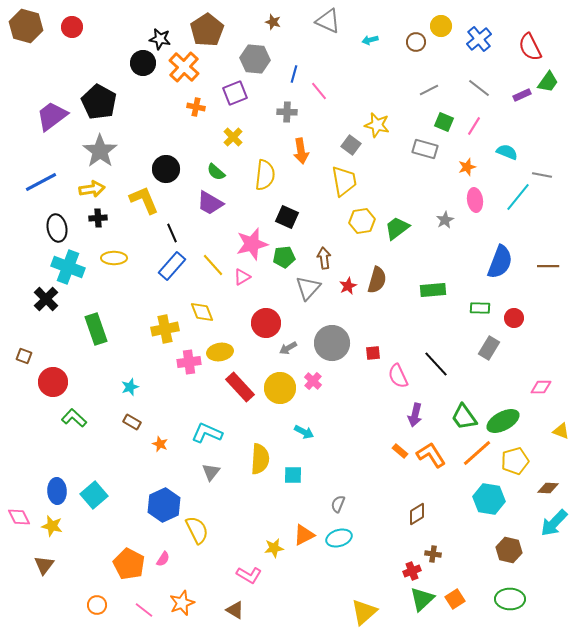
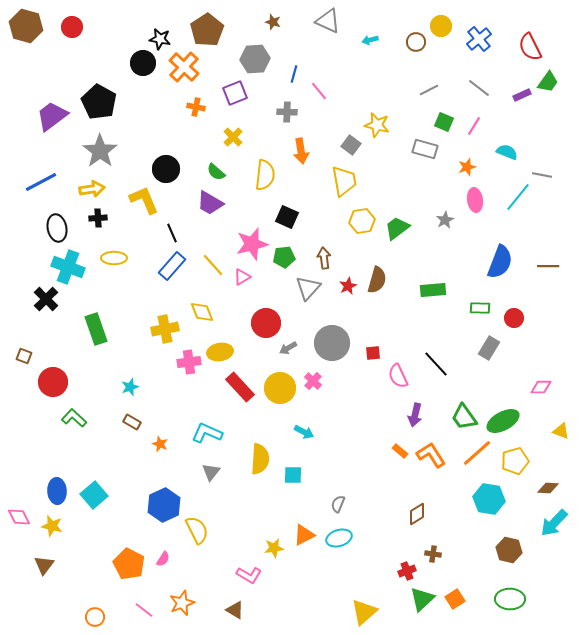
gray hexagon at (255, 59): rotated 8 degrees counterclockwise
red cross at (412, 571): moved 5 px left
orange circle at (97, 605): moved 2 px left, 12 px down
